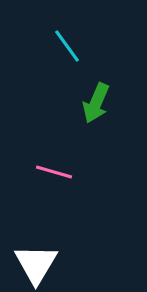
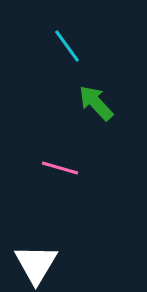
green arrow: rotated 114 degrees clockwise
pink line: moved 6 px right, 4 px up
